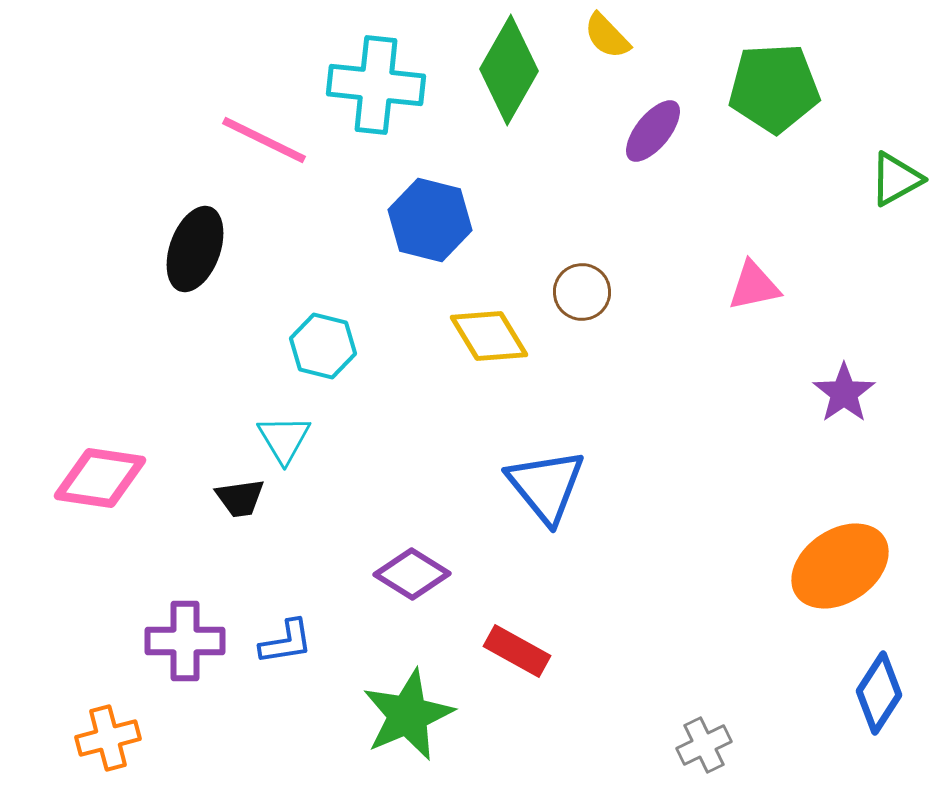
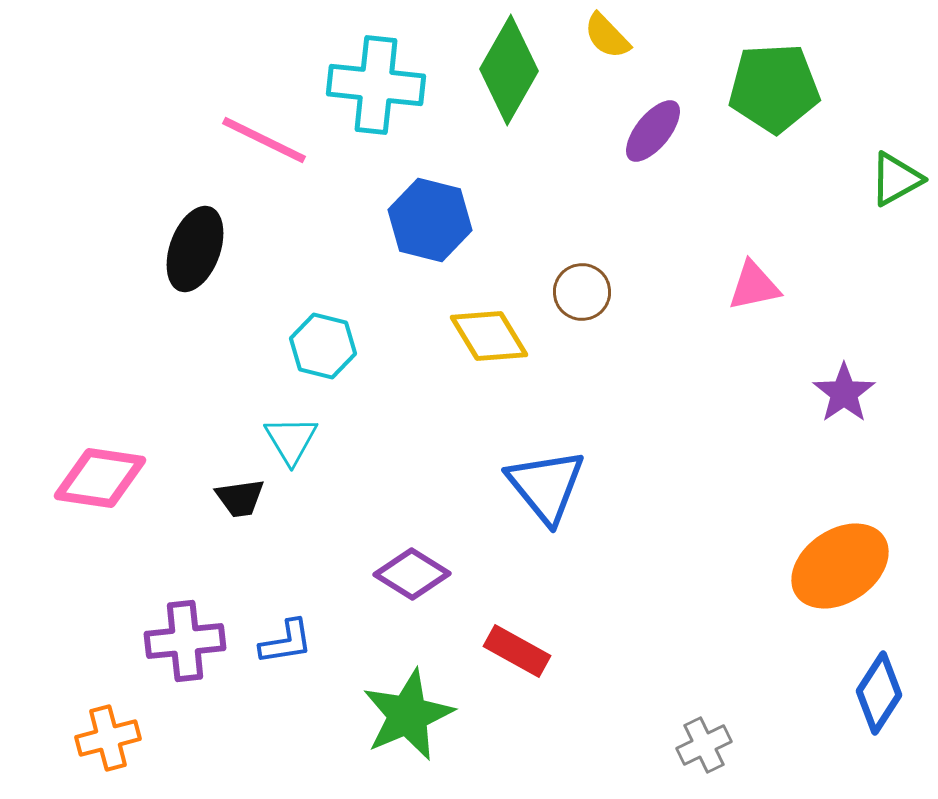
cyan triangle: moved 7 px right, 1 px down
purple cross: rotated 6 degrees counterclockwise
